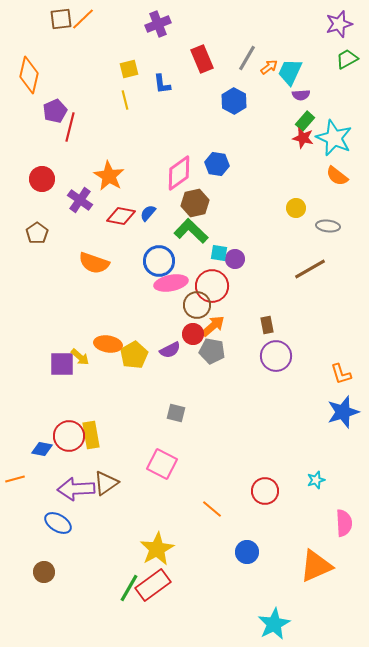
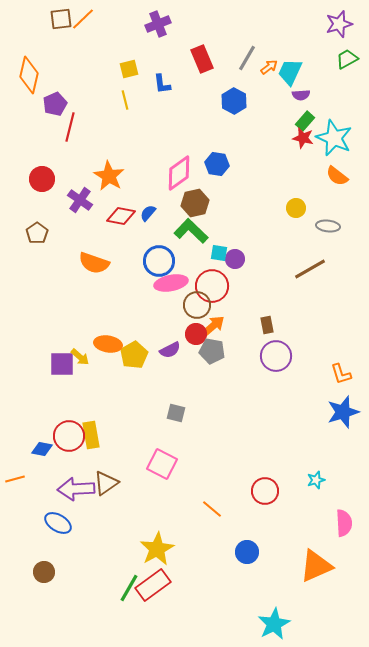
purple pentagon at (55, 111): moved 7 px up
red circle at (193, 334): moved 3 px right
